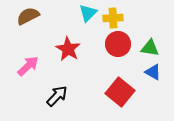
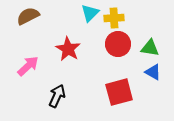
cyan triangle: moved 2 px right
yellow cross: moved 1 px right
red square: moved 1 px left; rotated 36 degrees clockwise
black arrow: rotated 20 degrees counterclockwise
